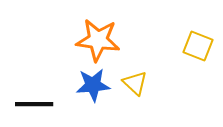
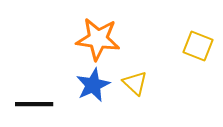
orange star: moved 1 px up
blue star: rotated 20 degrees counterclockwise
